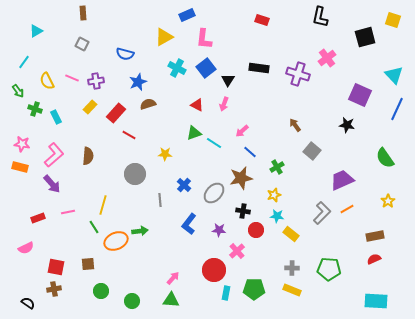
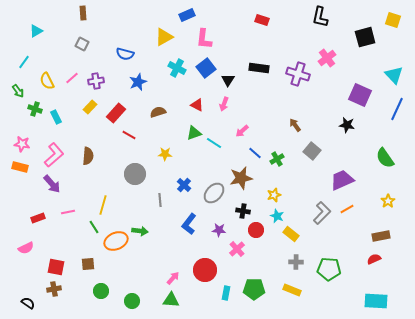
pink line at (72, 78): rotated 64 degrees counterclockwise
brown semicircle at (148, 104): moved 10 px right, 8 px down
blue line at (250, 152): moved 5 px right, 1 px down
green cross at (277, 167): moved 8 px up
cyan star at (277, 216): rotated 16 degrees clockwise
green arrow at (140, 231): rotated 14 degrees clockwise
brown rectangle at (375, 236): moved 6 px right
pink cross at (237, 251): moved 2 px up
gray cross at (292, 268): moved 4 px right, 6 px up
red circle at (214, 270): moved 9 px left
